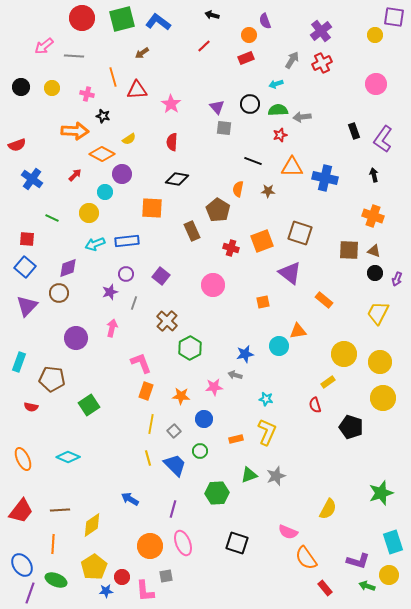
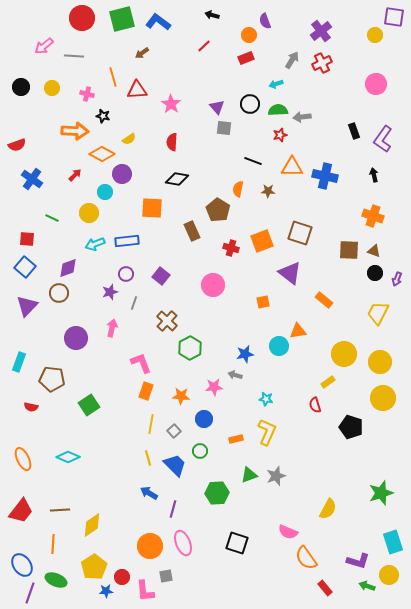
blue cross at (325, 178): moved 2 px up
blue arrow at (130, 499): moved 19 px right, 6 px up
